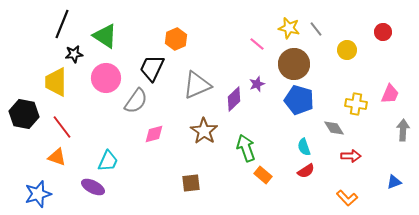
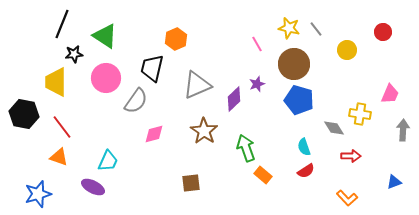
pink line: rotated 21 degrees clockwise
black trapezoid: rotated 12 degrees counterclockwise
yellow cross: moved 4 px right, 10 px down
orange triangle: moved 2 px right
